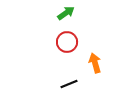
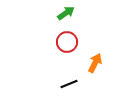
orange arrow: rotated 42 degrees clockwise
